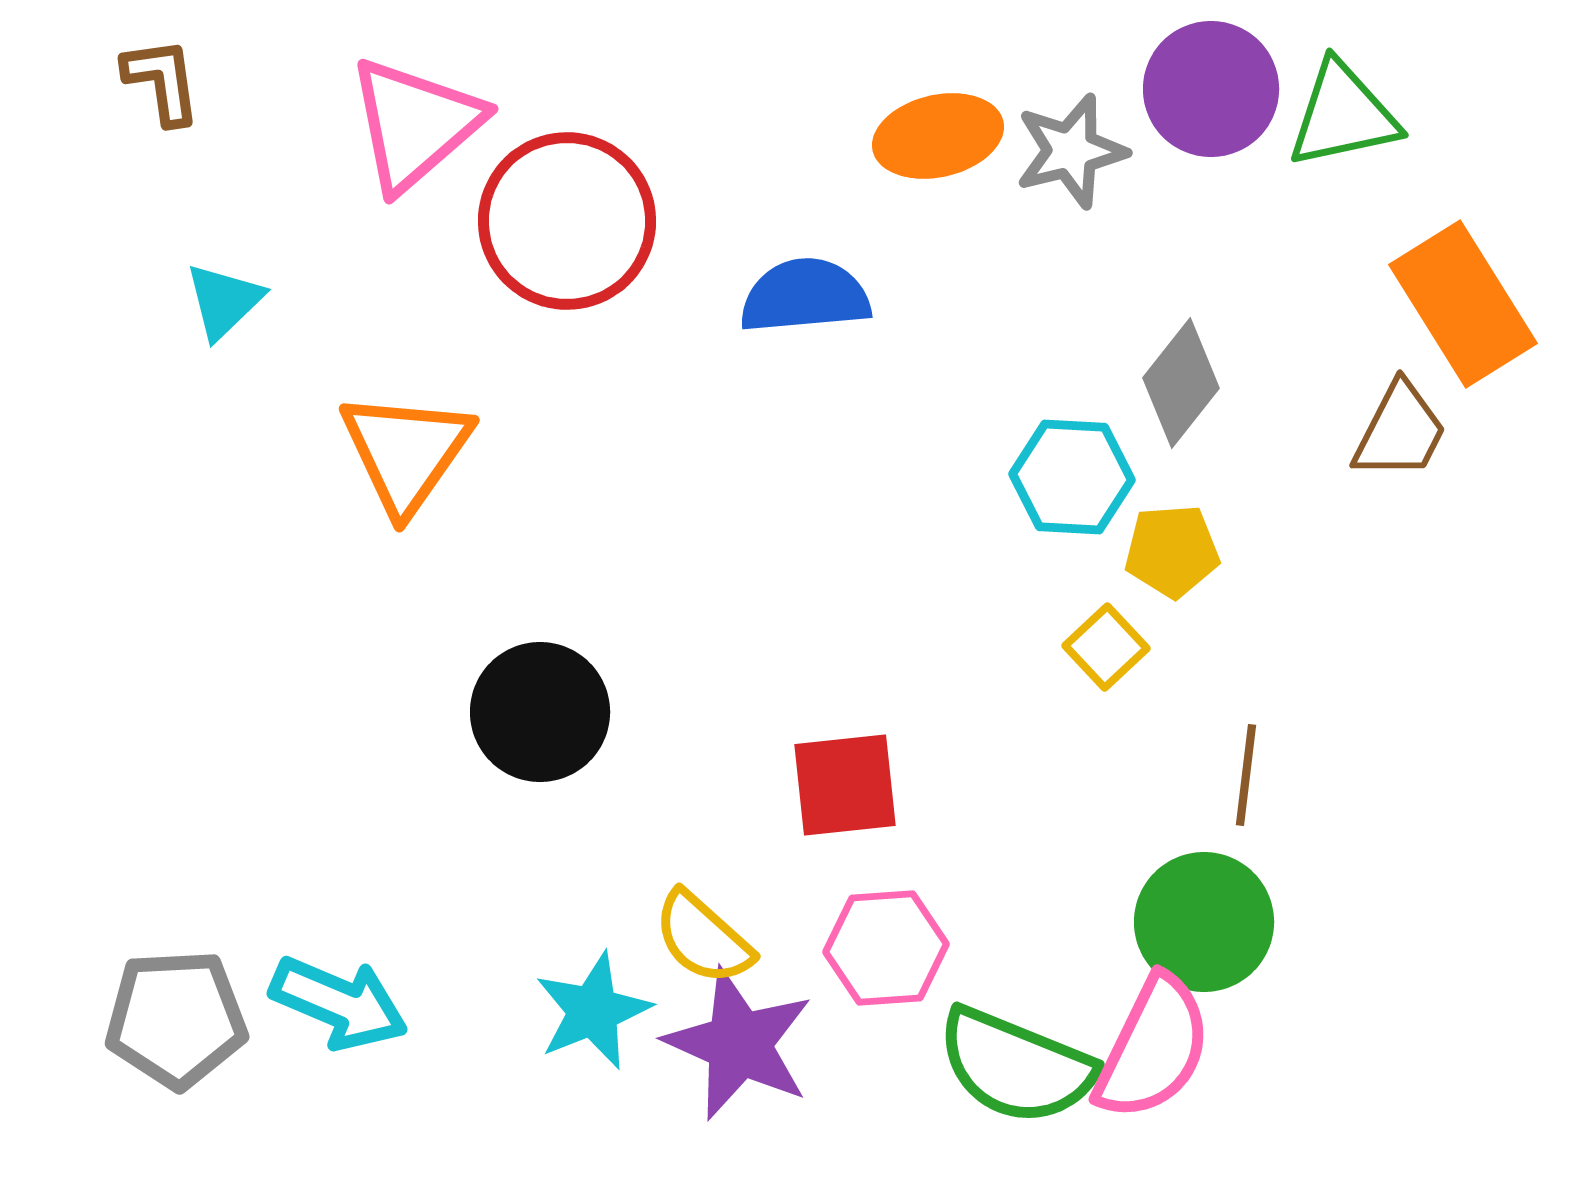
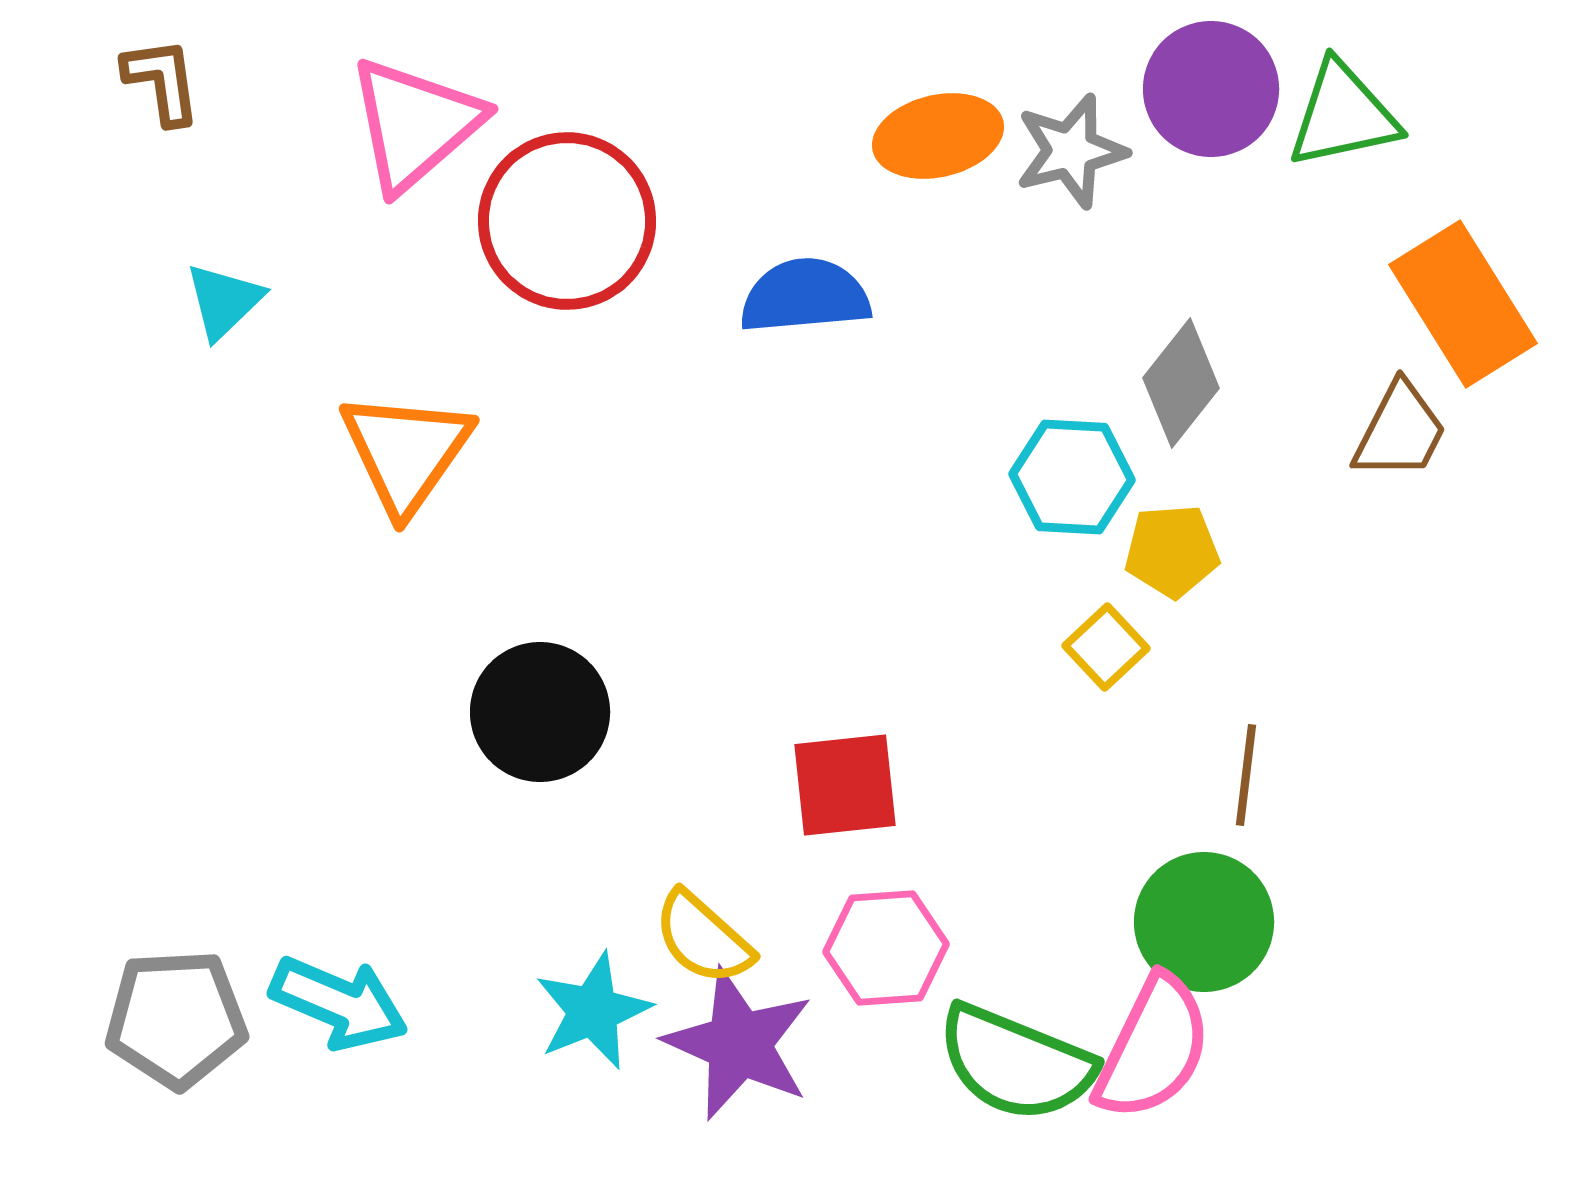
green semicircle: moved 3 px up
